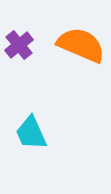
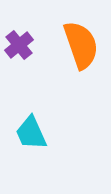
orange semicircle: rotated 48 degrees clockwise
